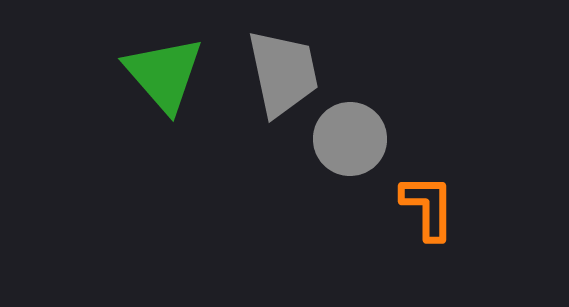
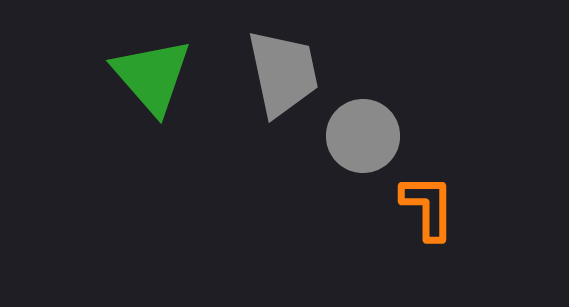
green triangle: moved 12 px left, 2 px down
gray circle: moved 13 px right, 3 px up
